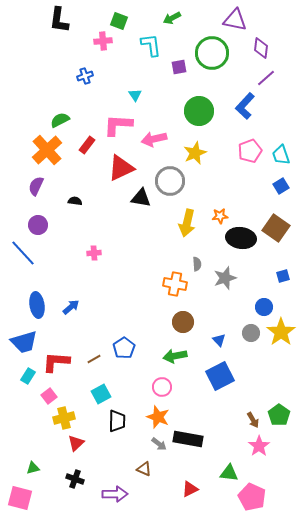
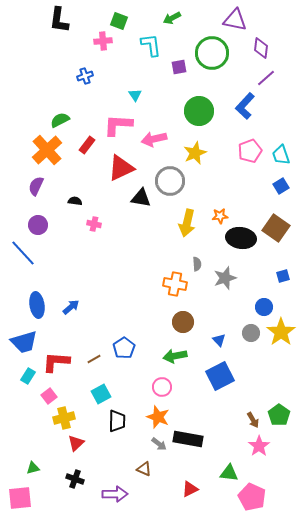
pink cross at (94, 253): moved 29 px up; rotated 16 degrees clockwise
pink square at (20, 498): rotated 20 degrees counterclockwise
